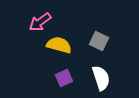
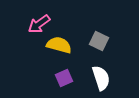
pink arrow: moved 1 px left, 2 px down
